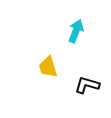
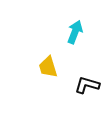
cyan arrow: moved 1 px left, 1 px down
